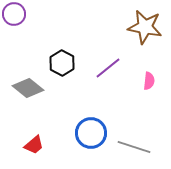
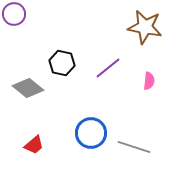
black hexagon: rotated 15 degrees counterclockwise
